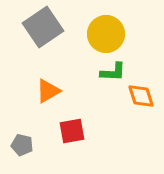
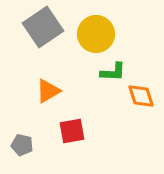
yellow circle: moved 10 px left
